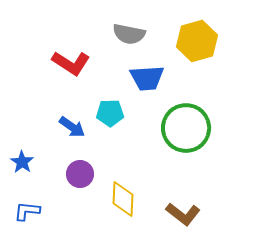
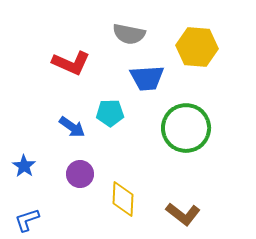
yellow hexagon: moved 6 px down; rotated 21 degrees clockwise
red L-shape: rotated 9 degrees counterclockwise
blue star: moved 2 px right, 4 px down
blue L-shape: moved 9 px down; rotated 24 degrees counterclockwise
